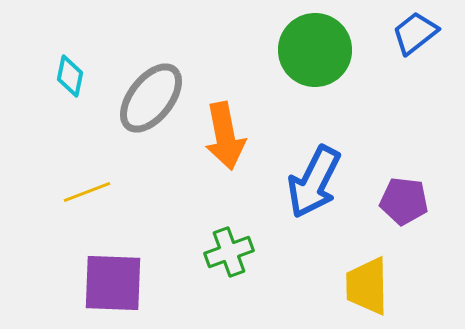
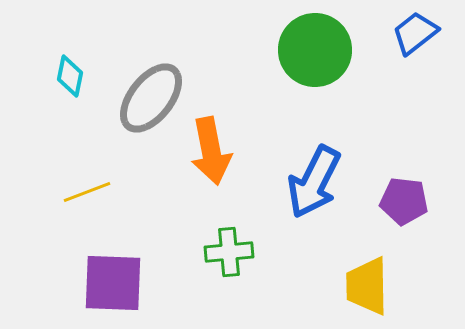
orange arrow: moved 14 px left, 15 px down
green cross: rotated 15 degrees clockwise
